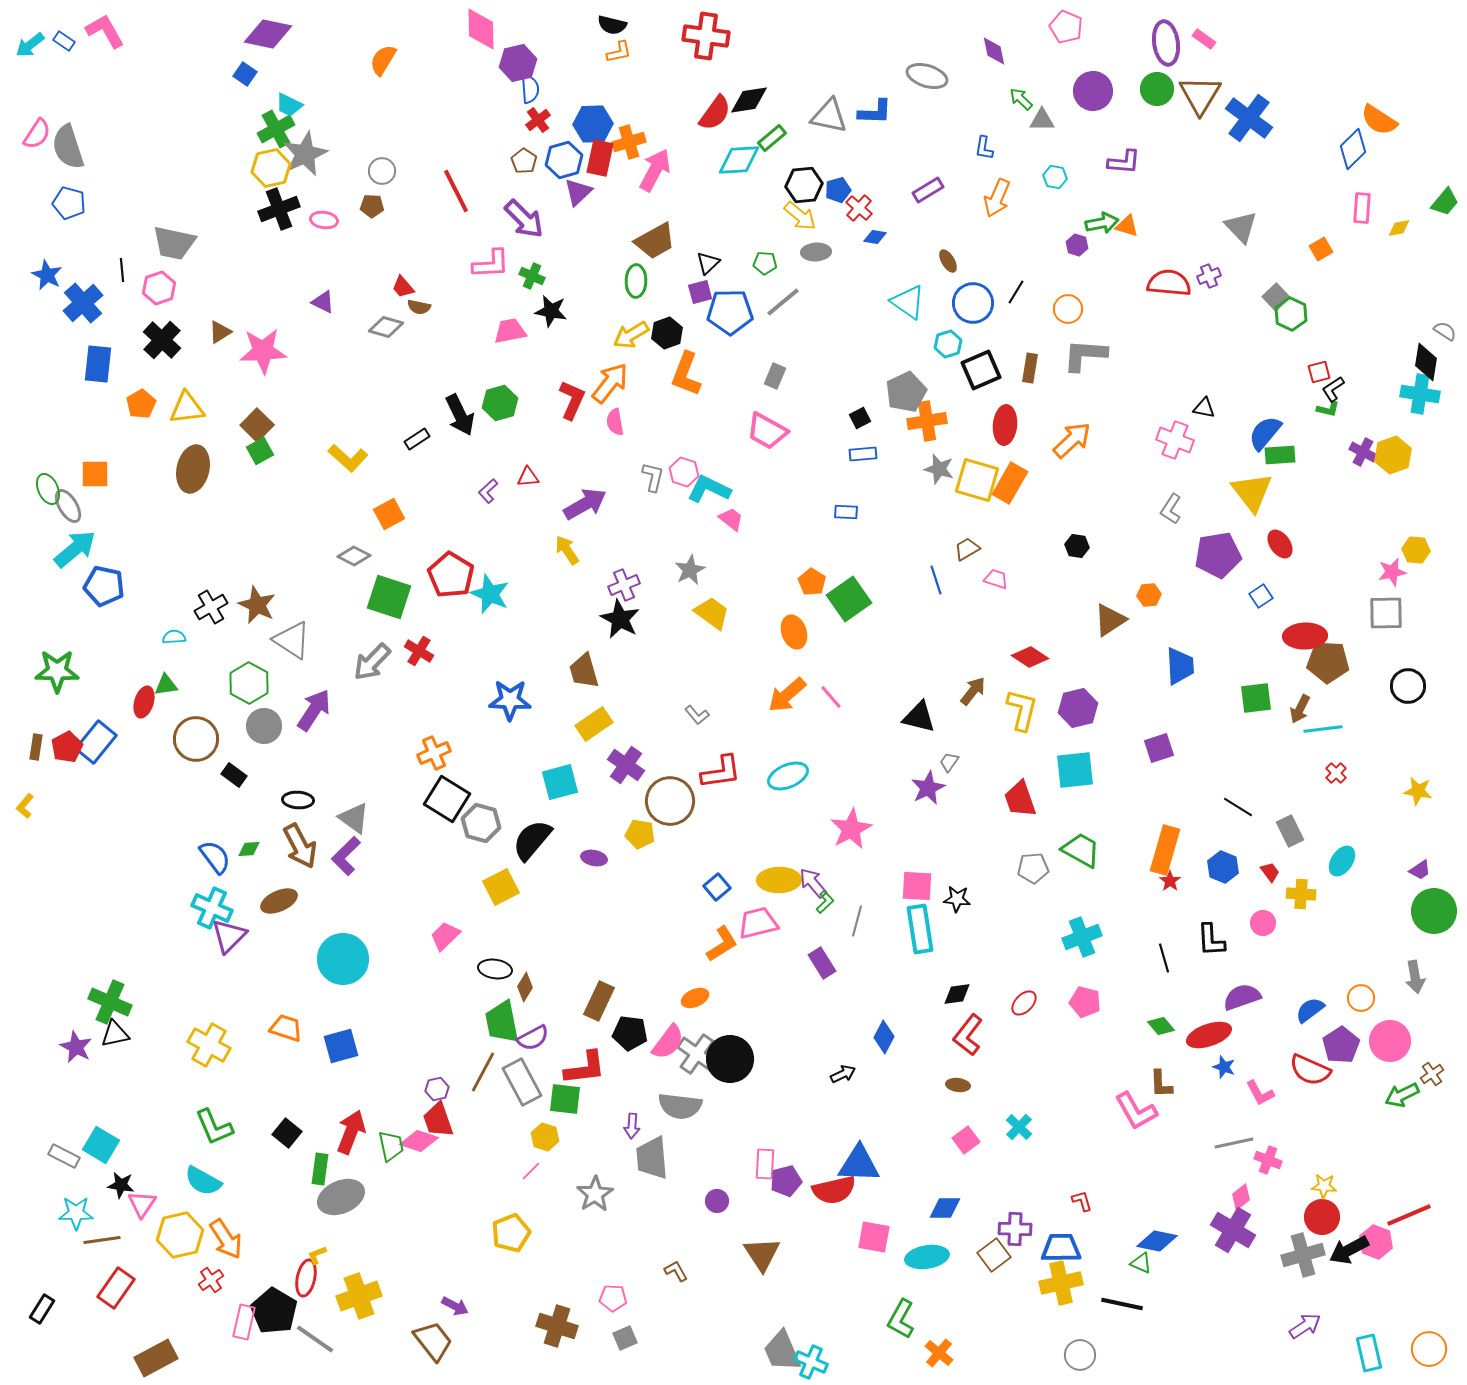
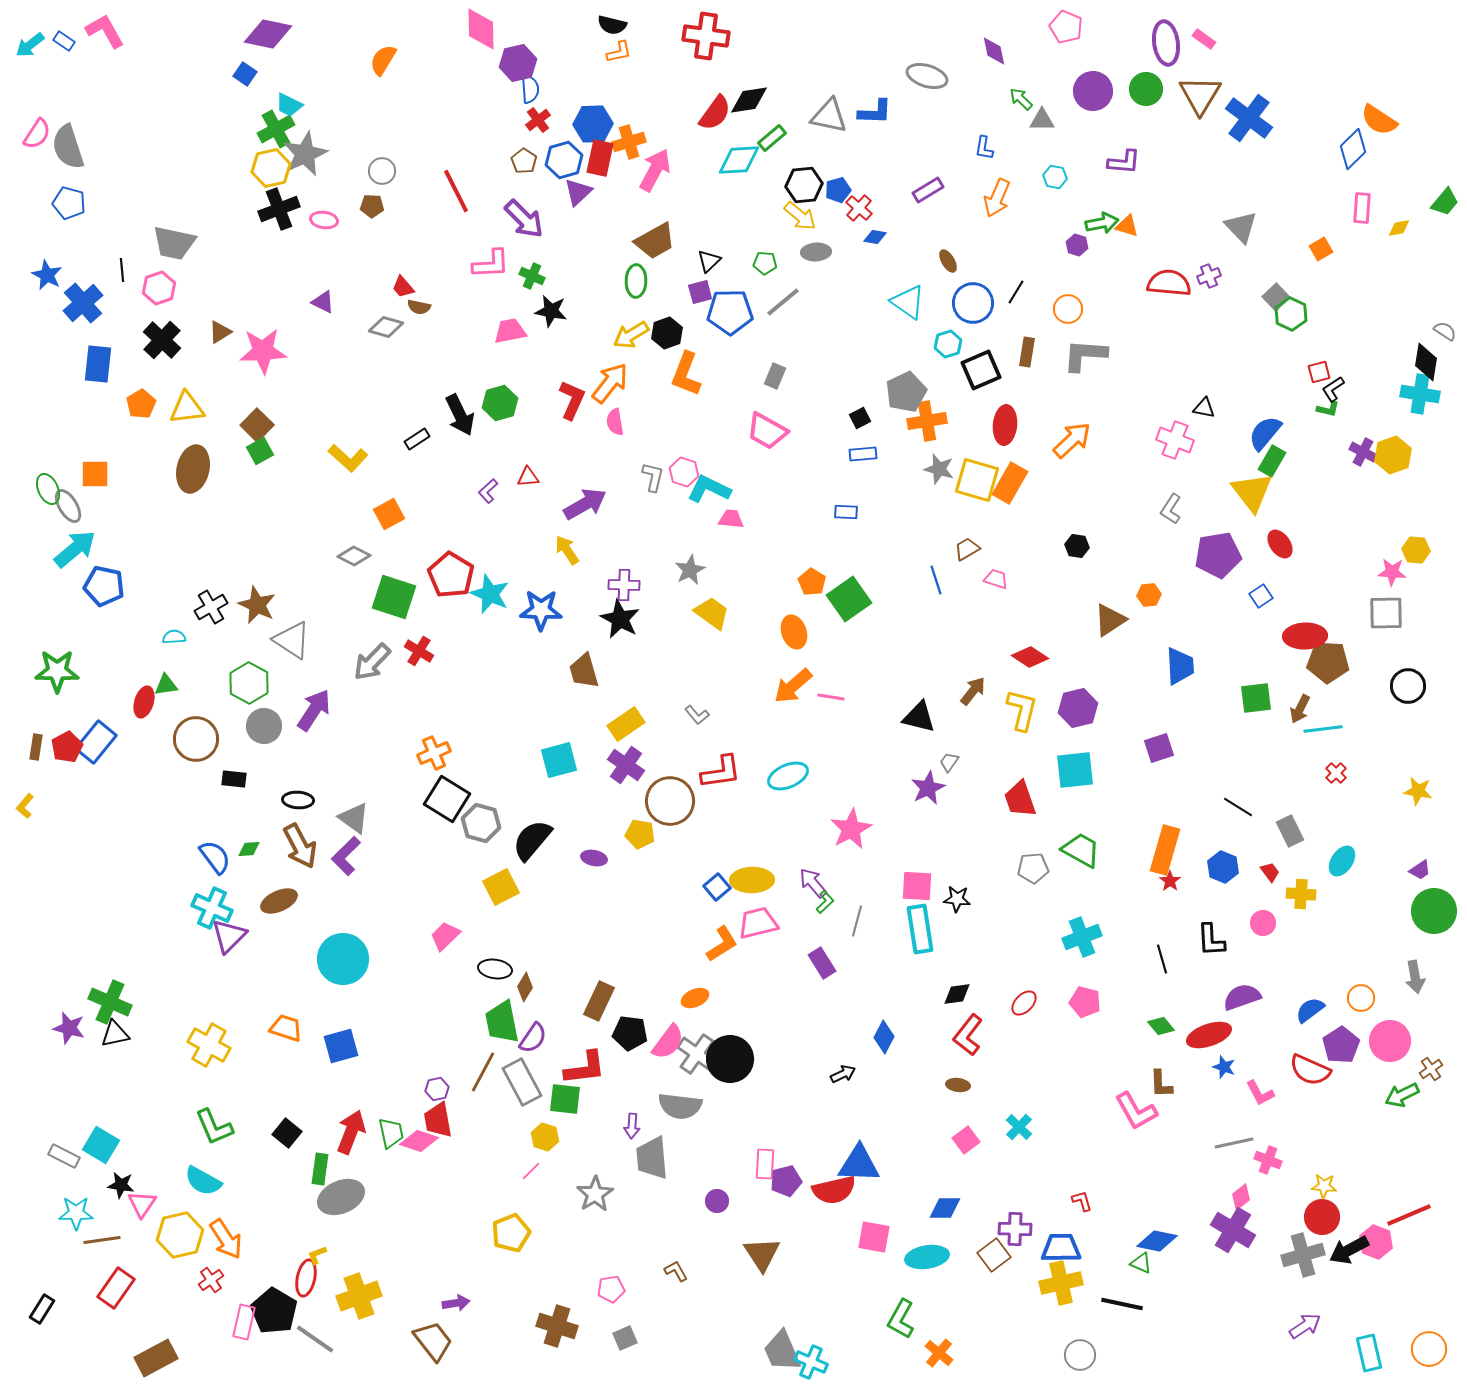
green circle at (1157, 89): moved 11 px left
black triangle at (708, 263): moved 1 px right, 2 px up
brown rectangle at (1030, 368): moved 3 px left, 16 px up
green rectangle at (1280, 455): moved 8 px left, 6 px down; rotated 56 degrees counterclockwise
pink trapezoid at (731, 519): rotated 32 degrees counterclockwise
pink star at (1392, 572): rotated 16 degrees clockwise
purple cross at (624, 585): rotated 24 degrees clockwise
green square at (389, 597): moved 5 px right
orange arrow at (787, 695): moved 6 px right, 9 px up
pink line at (831, 697): rotated 40 degrees counterclockwise
blue star at (510, 700): moved 31 px right, 90 px up
yellow rectangle at (594, 724): moved 32 px right
black rectangle at (234, 775): moved 4 px down; rotated 30 degrees counterclockwise
cyan square at (560, 782): moved 1 px left, 22 px up
yellow ellipse at (779, 880): moved 27 px left
black line at (1164, 958): moved 2 px left, 1 px down
purple semicircle at (533, 1038): rotated 28 degrees counterclockwise
purple star at (76, 1047): moved 7 px left, 19 px up; rotated 12 degrees counterclockwise
brown cross at (1432, 1074): moved 1 px left, 5 px up
red trapezoid at (438, 1120): rotated 9 degrees clockwise
green trapezoid at (391, 1146): moved 13 px up
pink pentagon at (613, 1298): moved 2 px left, 9 px up; rotated 12 degrees counterclockwise
purple arrow at (455, 1306): moved 1 px right, 3 px up; rotated 36 degrees counterclockwise
